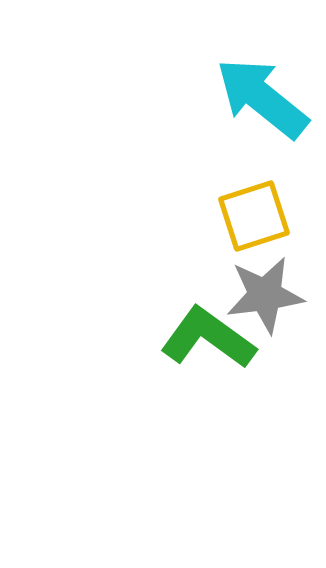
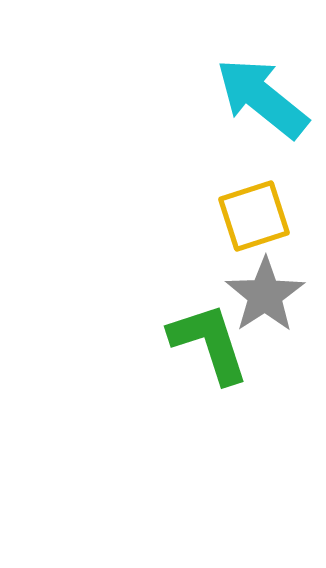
gray star: rotated 26 degrees counterclockwise
green L-shape: moved 1 px right, 5 px down; rotated 36 degrees clockwise
